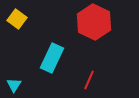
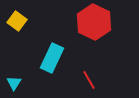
yellow square: moved 2 px down
red line: rotated 54 degrees counterclockwise
cyan triangle: moved 2 px up
